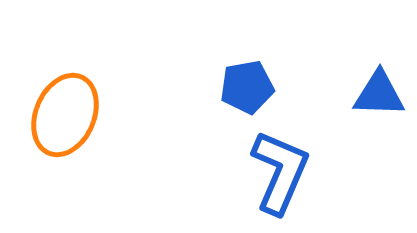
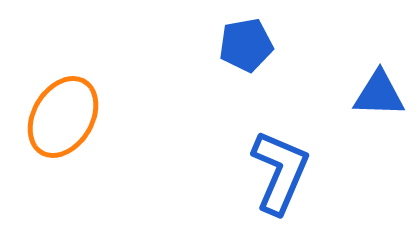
blue pentagon: moved 1 px left, 42 px up
orange ellipse: moved 2 px left, 2 px down; rotated 8 degrees clockwise
